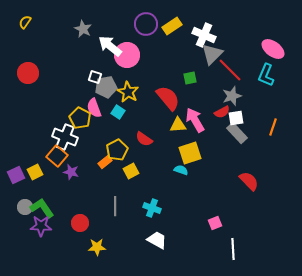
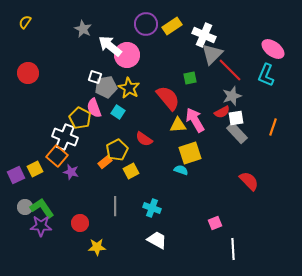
yellow star at (128, 92): moved 1 px right, 4 px up
yellow square at (35, 172): moved 3 px up
